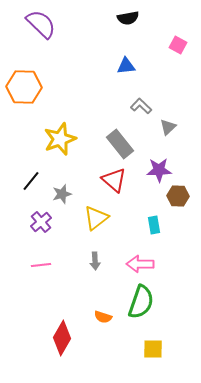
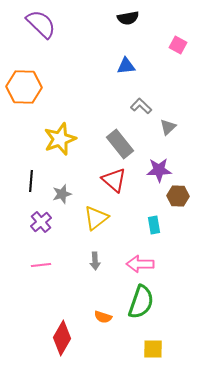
black line: rotated 35 degrees counterclockwise
